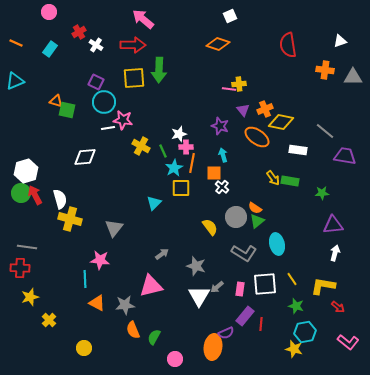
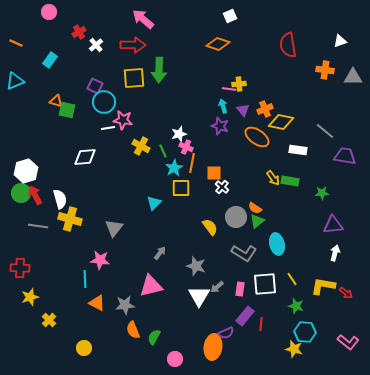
white cross at (96, 45): rotated 16 degrees clockwise
cyan rectangle at (50, 49): moved 11 px down
purple square at (96, 82): moved 1 px left, 4 px down
pink cross at (186, 147): rotated 24 degrees clockwise
cyan arrow at (223, 155): moved 49 px up
gray line at (27, 247): moved 11 px right, 21 px up
gray arrow at (162, 254): moved 2 px left, 1 px up; rotated 16 degrees counterclockwise
red arrow at (338, 307): moved 8 px right, 14 px up
cyan hexagon at (305, 332): rotated 15 degrees clockwise
